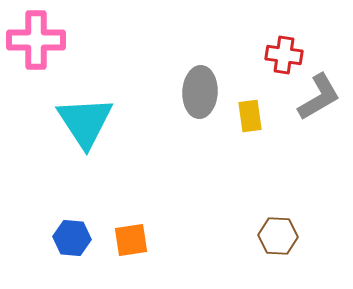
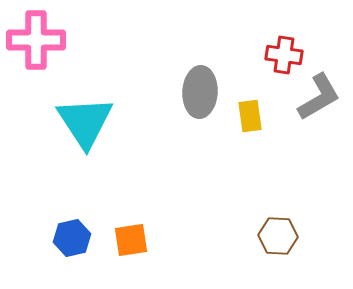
blue hexagon: rotated 18 degrees counterclockwise
